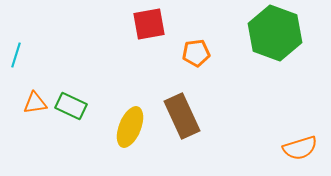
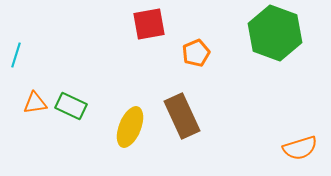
orange pentagon: rotated 16 degrees counterclockwise
